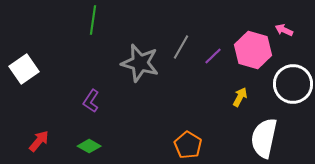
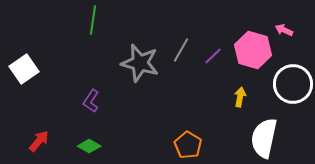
gray line: moved 3 px down
yellow arrow: rotated 18 degrees counterclockwise
